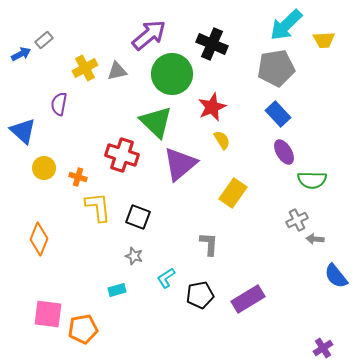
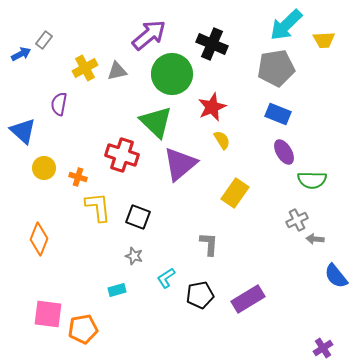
gray rectangle: rotated 12 degrees counterclockwise
blue rectangle: rotated 25 degrees counterclockwise
yellow rectangle: moved 2 px right
